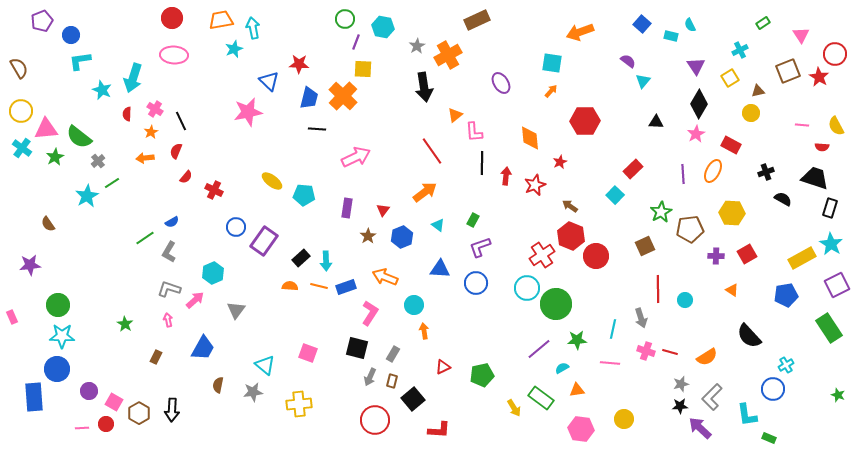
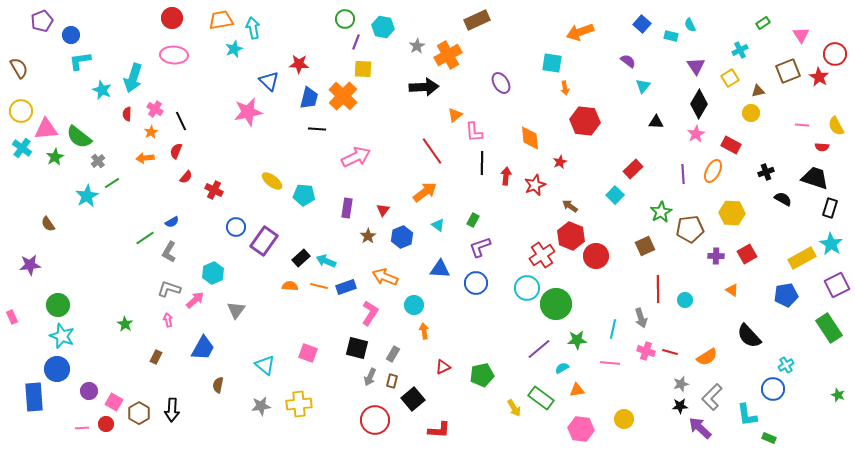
cyan triangle at (643, 81): moved 5 px down
black arrow at (424, 87): rotated 84 degrees counterclockwise
orange arrow at (551, 91): moved 14 px right, 3 px up; rotated 128 degrees clockwise
red hexagon at (585, 121): rotated 8 degrees clockwise
cyan arrow at (326, 261): rotated 114 degrees clockwise
cyan star at (62, 336): rotated 20 degrees clockwise
gray star at (253, 392): moved 8 px right, 14 px down
